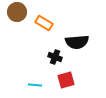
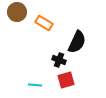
black semicircle: rotated 60 degrees counterclockwise
black cross: moved 4 px right, 3 px down
